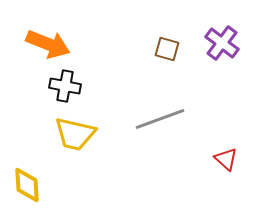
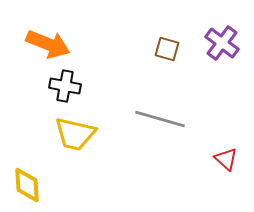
gray line: rotated 36 degrees clockwise
